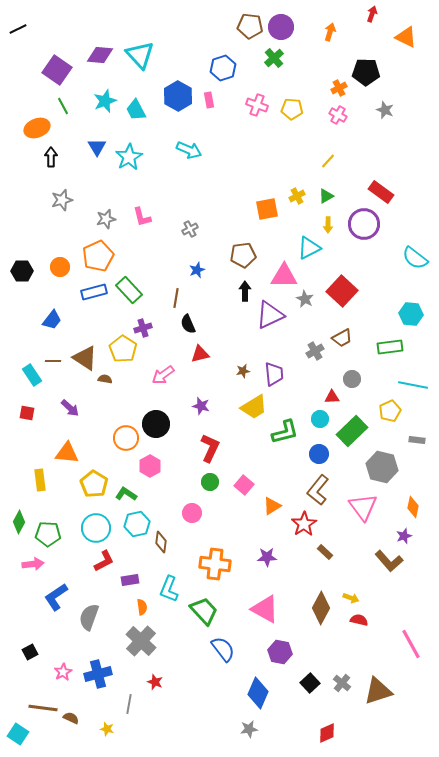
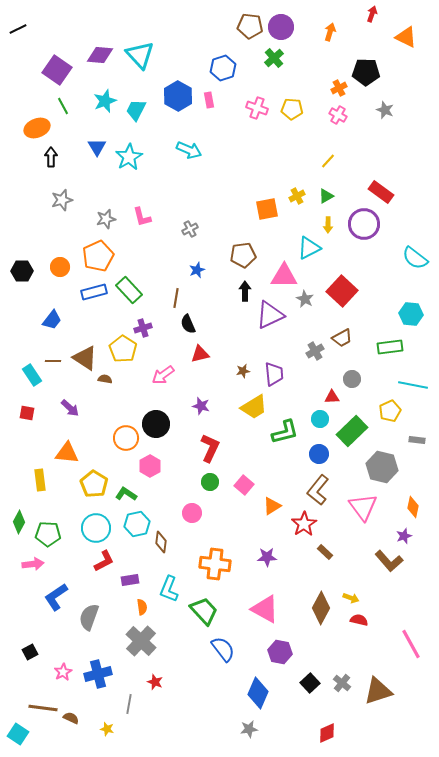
pink cross at (257, 105): moved 3 px down
cyan trapezoid at (136, 110): rotated 55 degrees clockwise
